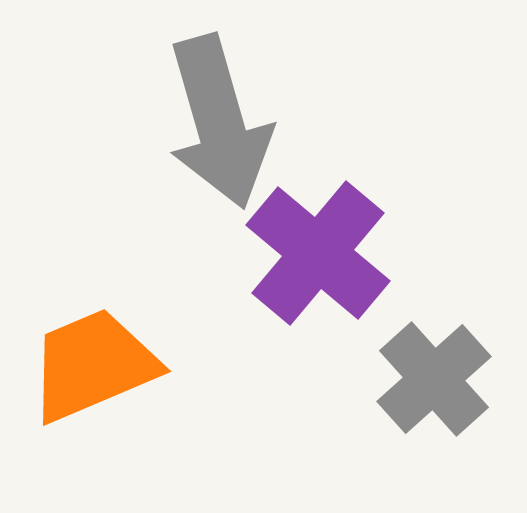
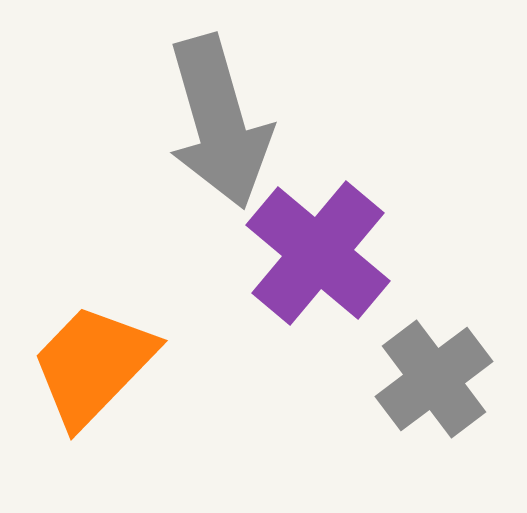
orange trapezoid: rotated 23 degrees counterclockwise
gray cross: rotated 5 degrees clockwise
